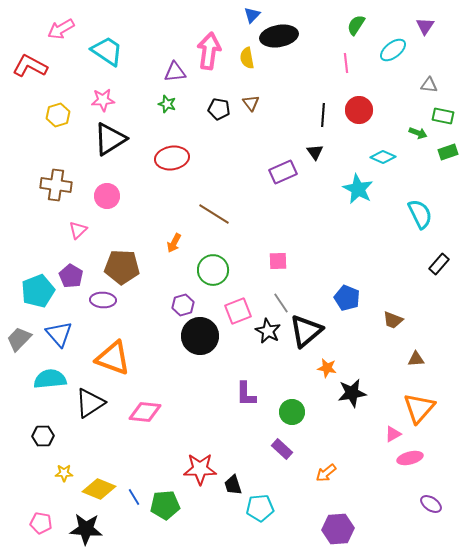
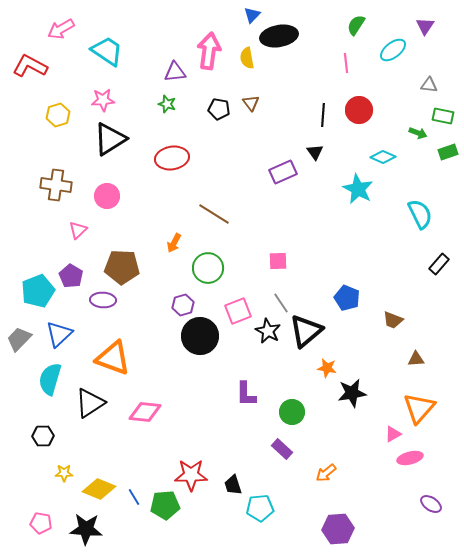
green circle at (213, 270): moved 5 px left, 2 px up
blue triangle at (59, 334): rotated 28 degrees clockwise
cyan semicircle at (50, 379): rotated 68 degrees counterclockwise
red star at (200, 469): moved 9 px left, 6 px down
